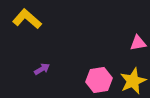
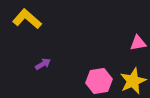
purple arrow: moved 1 px right, 5 px up
pink hexagon: moved 1 px down
